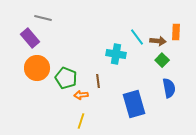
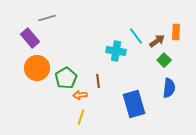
gray line: moved 4 px right; rotated 30 degrees counterclockwise
cyan line: moved 1 px left, 1 px up
brown arrow: moved 1 px left; rotated 42 degrees counterclockwise
cyan cross: moved 3 px up
green square: moved 2 px right
green pentagon: rotated 20 degrees clockwise
blue semicircle: rotated 18 degrees clockwise
orange arrow: moved 1 px left
yellow line: moved 4 px up
